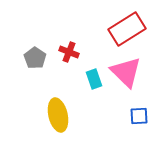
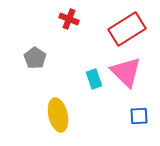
red cross: moved 33 px up
